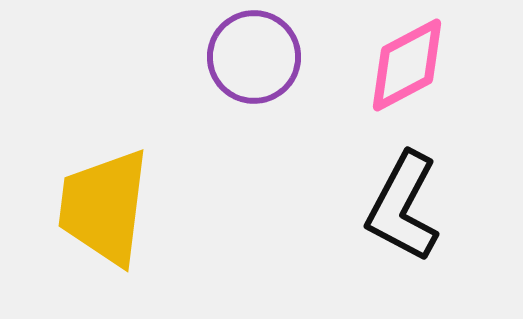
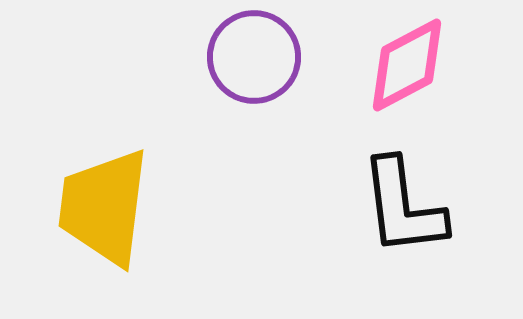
black L-shape: rotated 35 degrees counterclockwise
